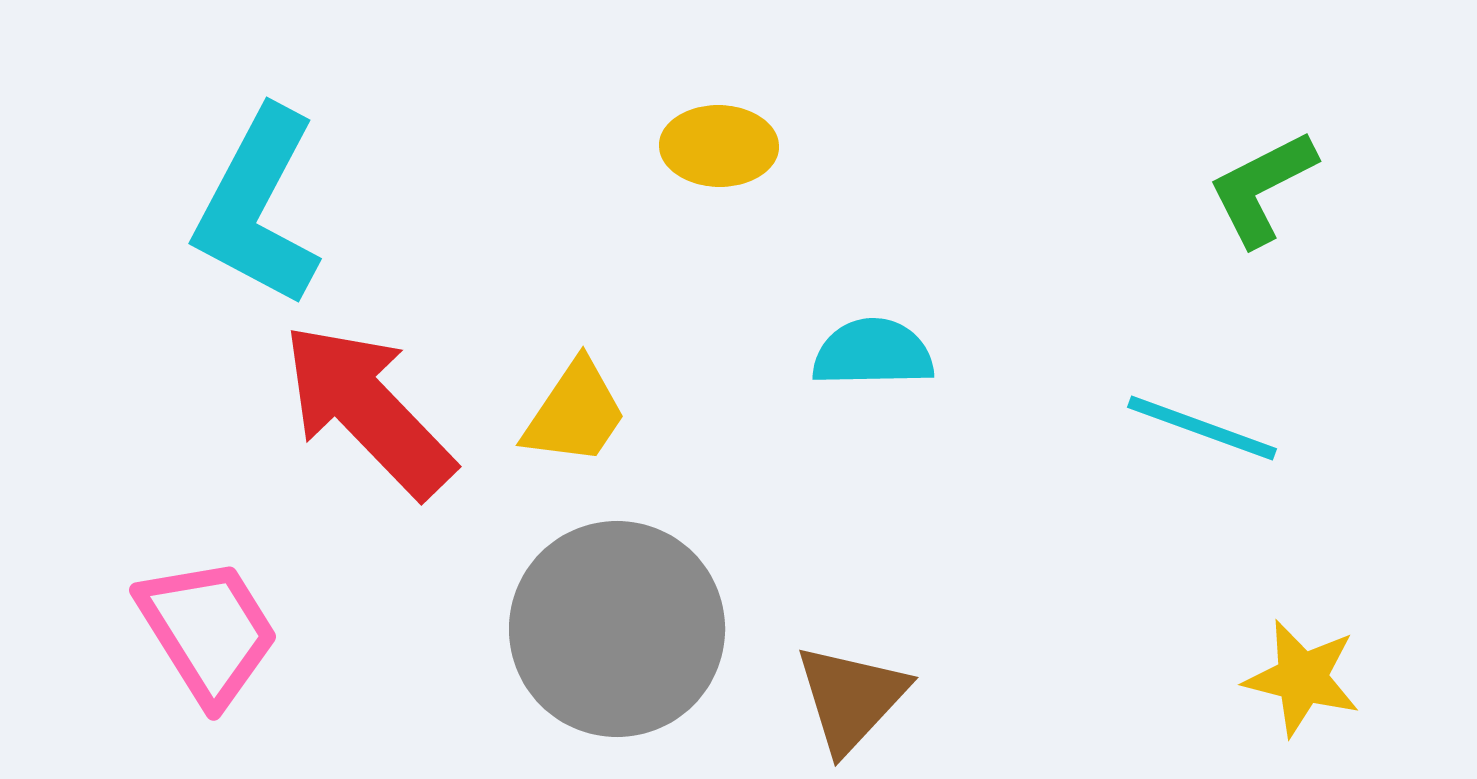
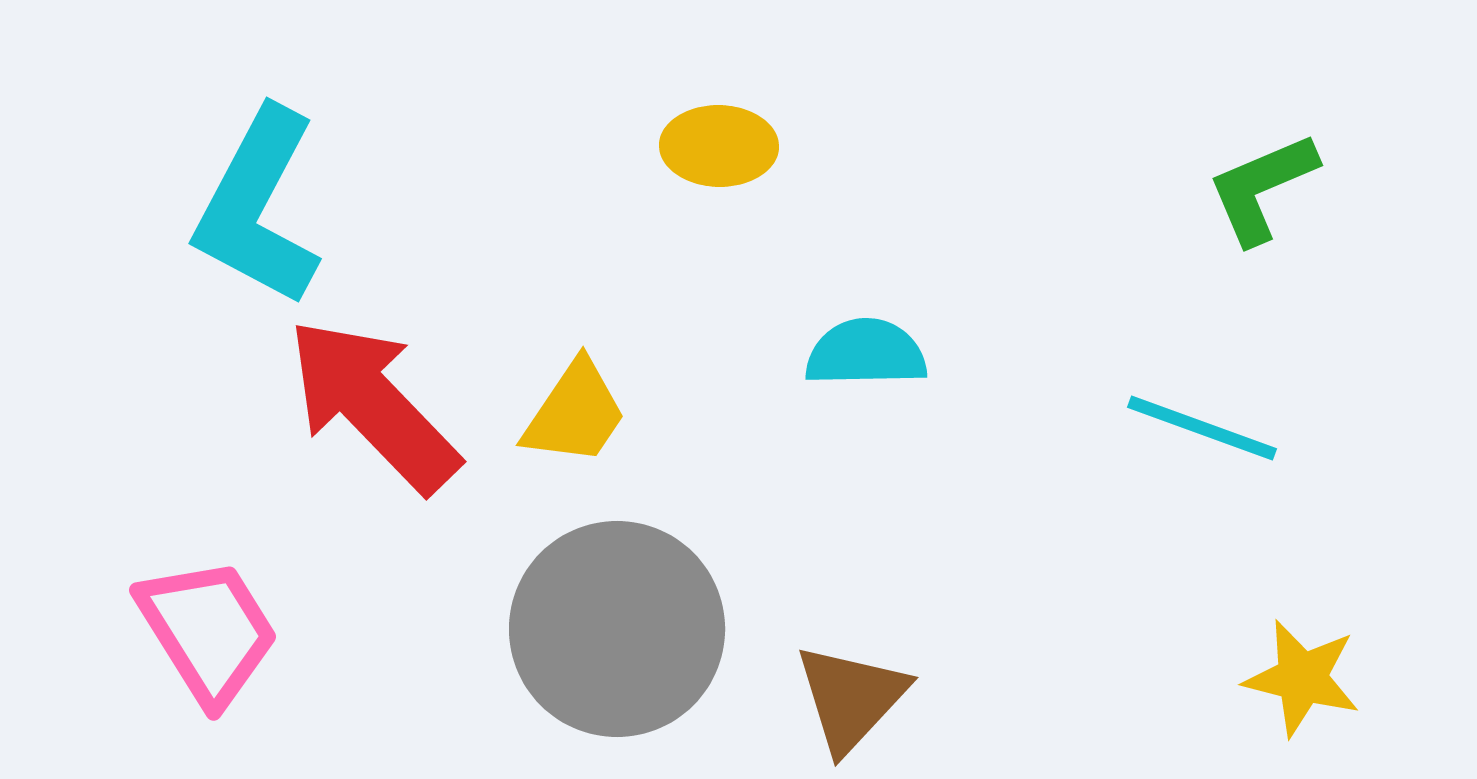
green L-shape: rotated 4 degrees clockwise
cyan semicircle: moved 7 px left
red arrow: moved 5 px right, 5 px up
